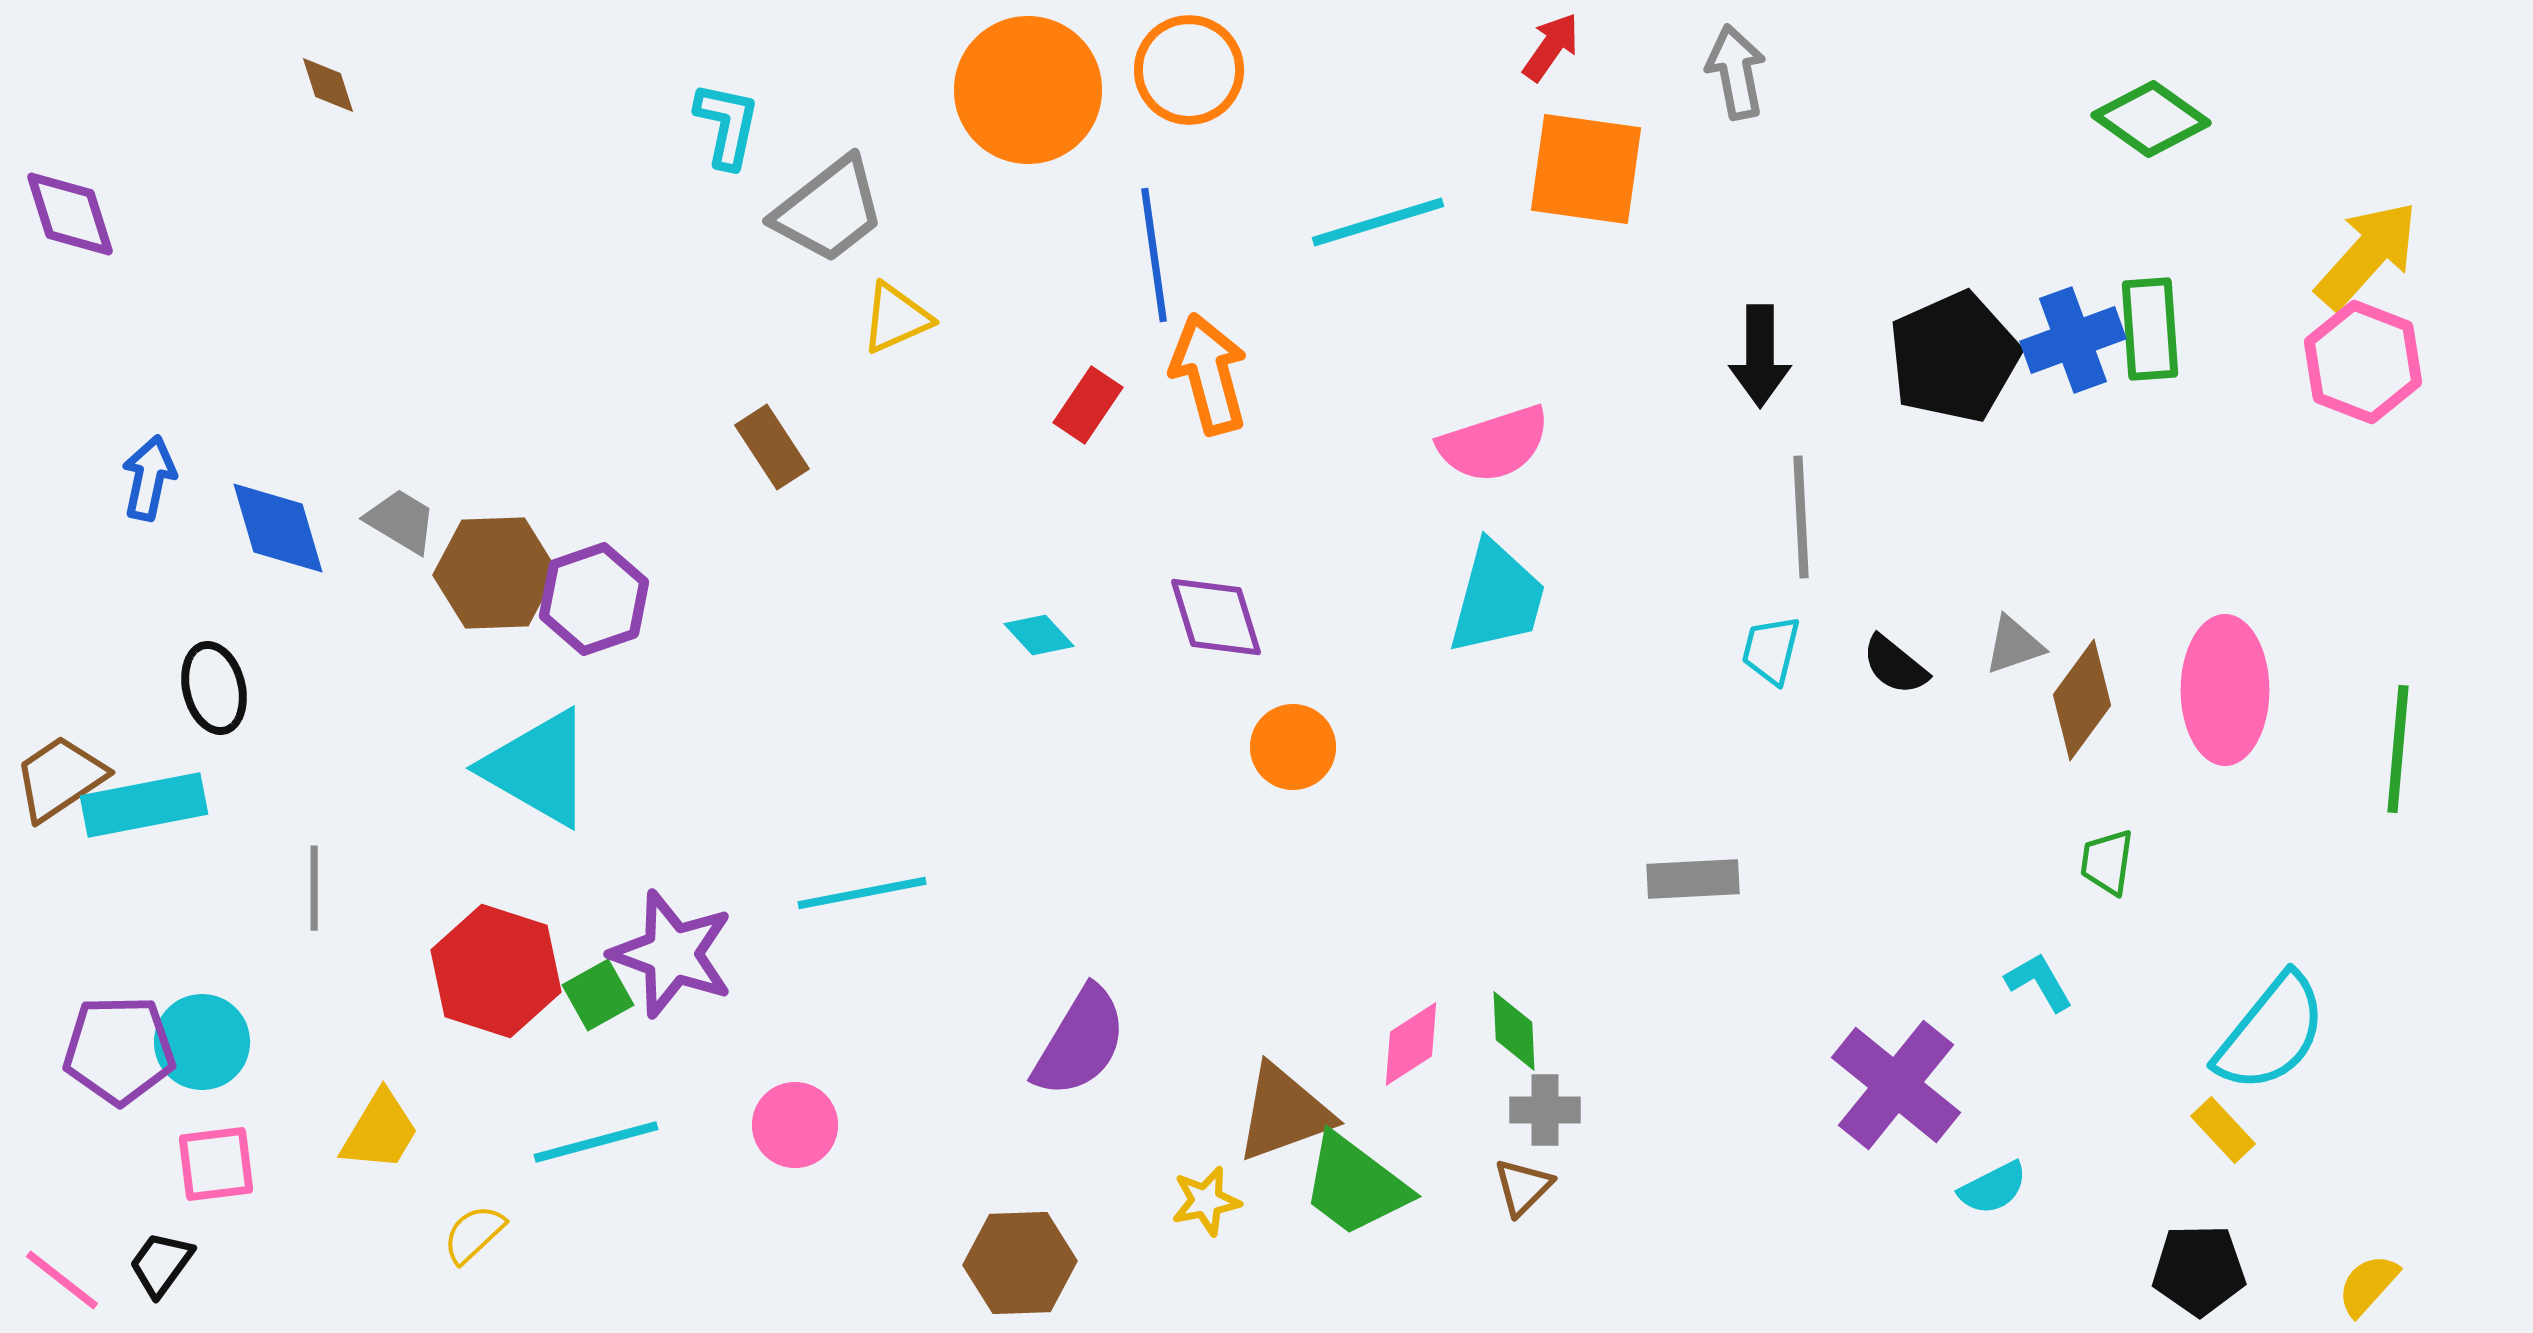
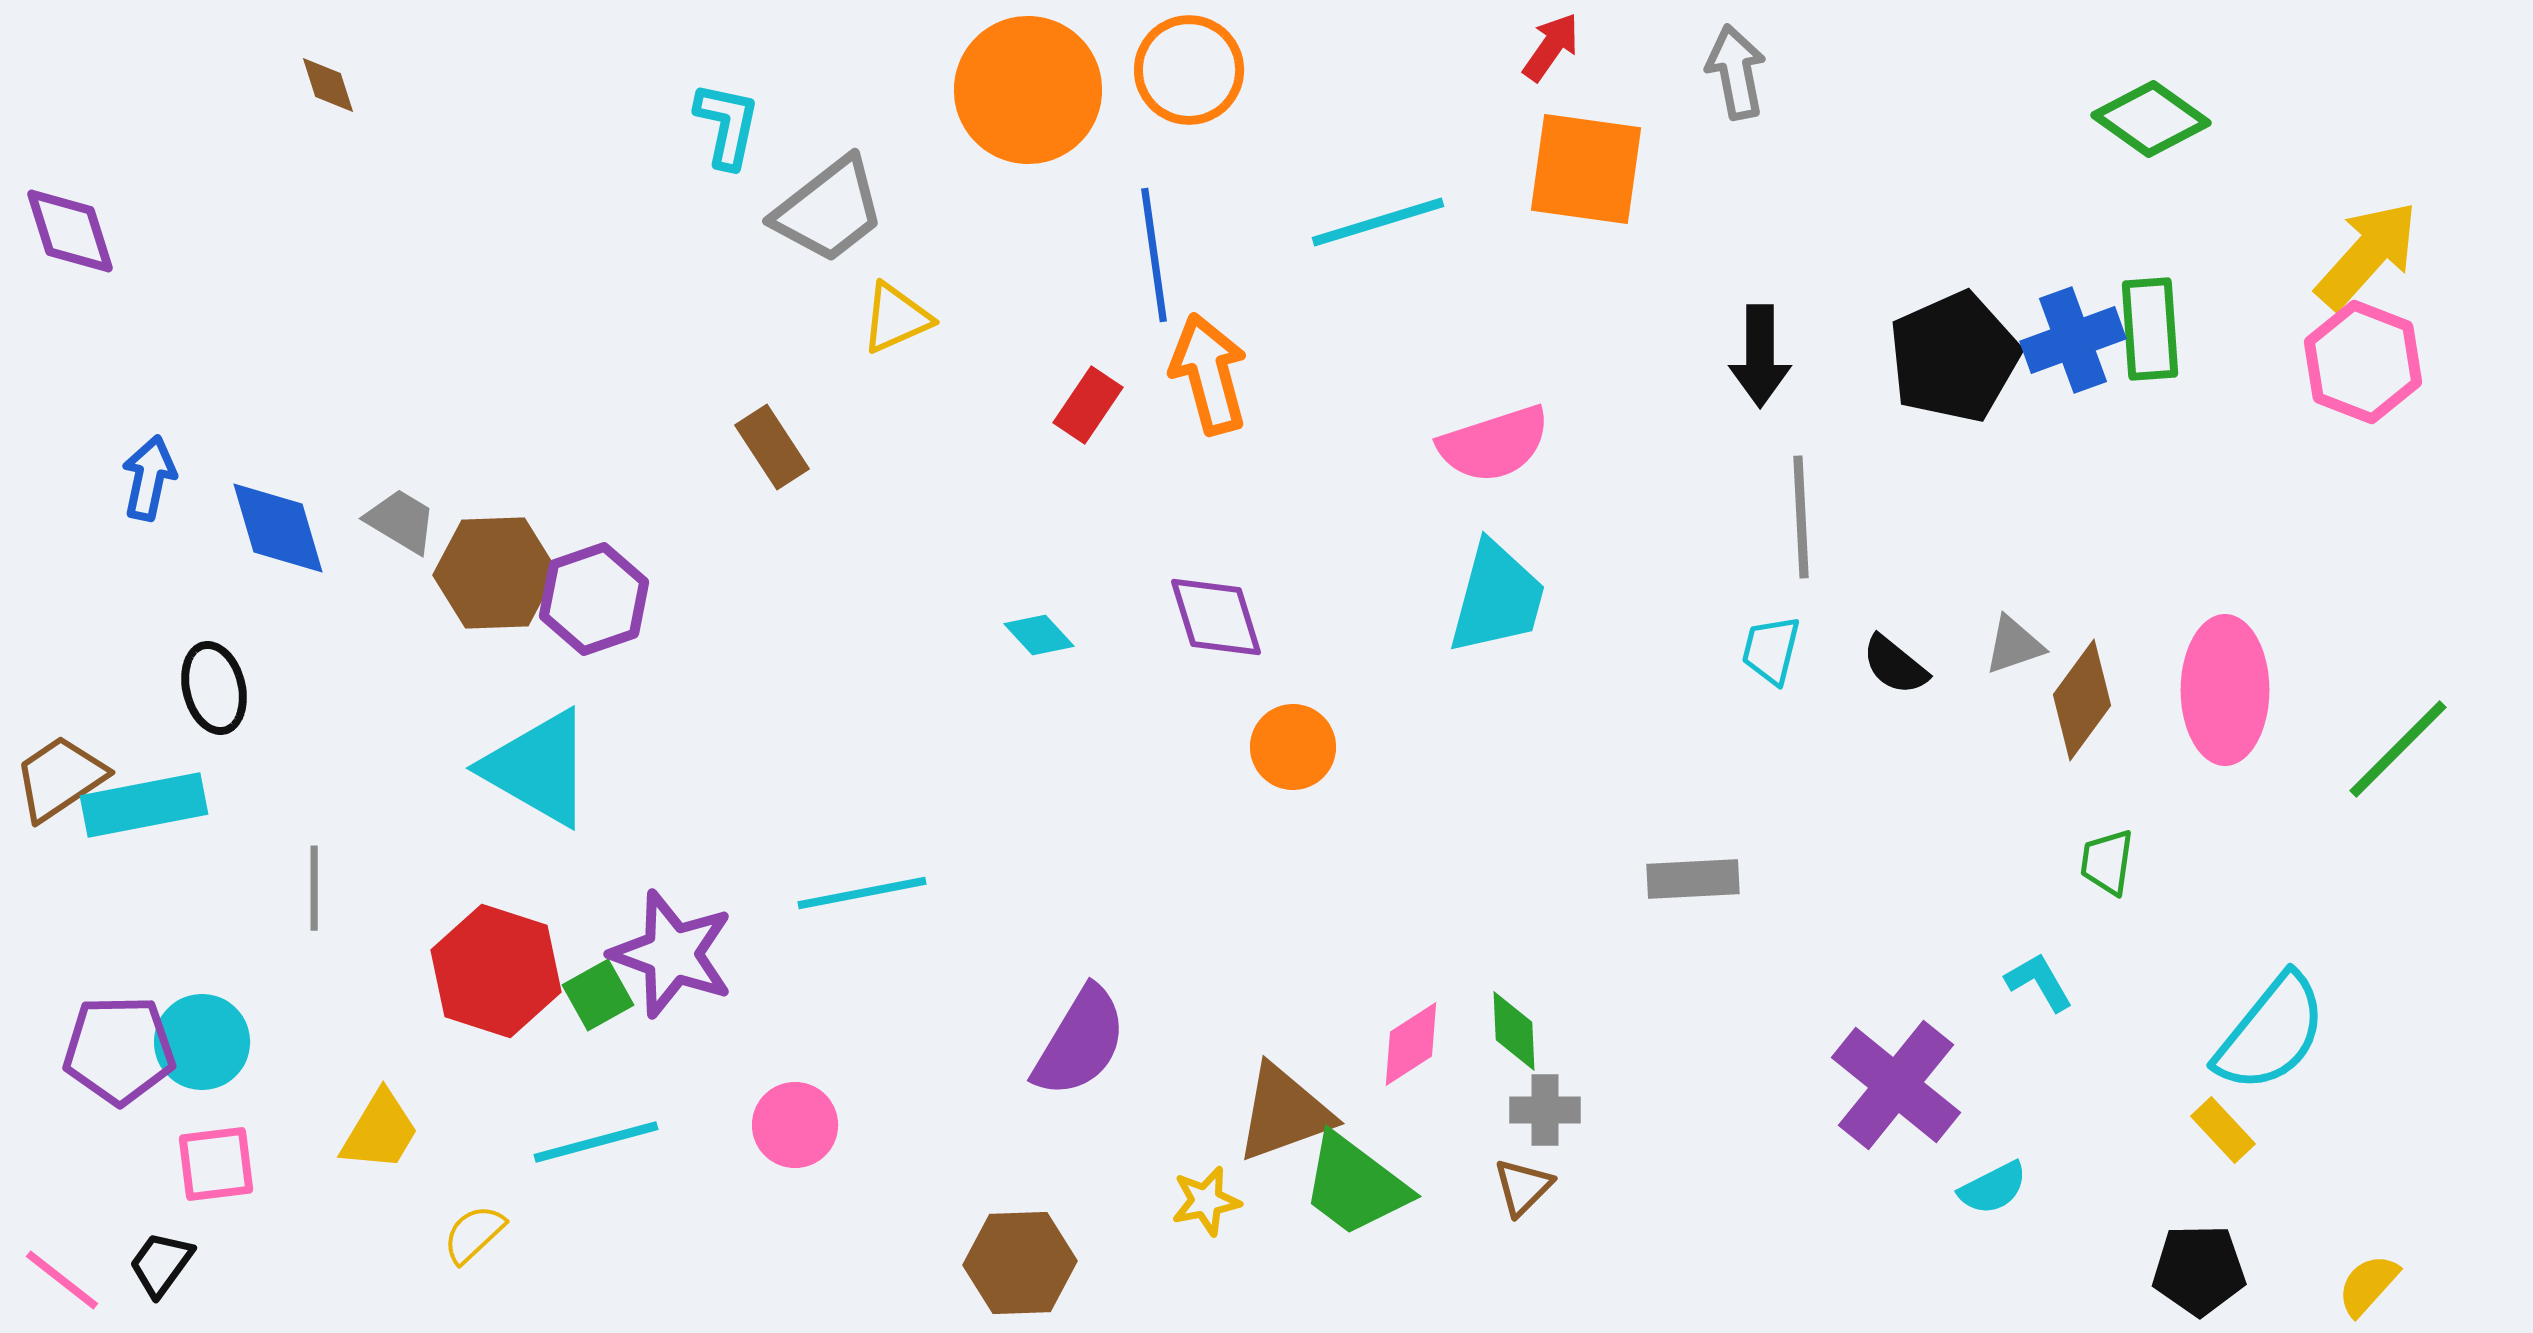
purple diamond at (70, 214): moved 17 px down
green line at (2398, 749): rotated 40 degrees clockwise
